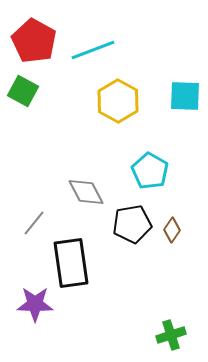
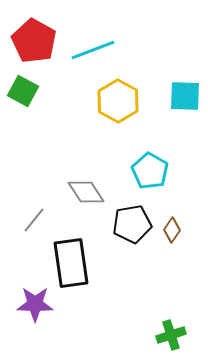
gray diamond: rotated 6 degrees counterclockwise
gray line: moved 3 px up
